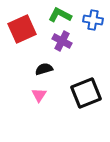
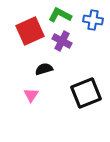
red square: moved 8 px right, 2 px down
pink triangle: moved 8 px left
